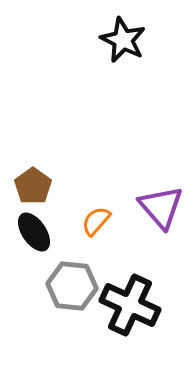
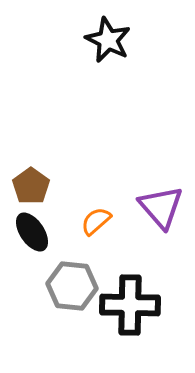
black star: moved 15 px left
brown pentagon: moved 2 px left
orange semicircle: rotated 8 degrees clockwise
black ellipse: moved 2 px left
black cross: rotated 24 degrees counterclockwise
